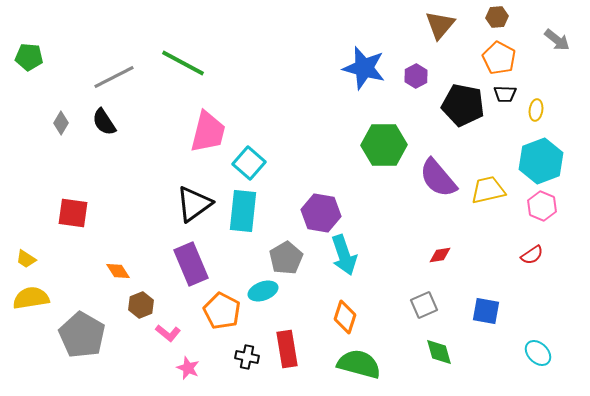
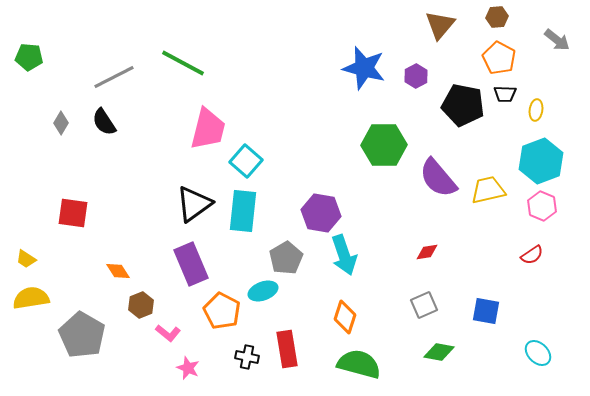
pink trapezoid at (208, 132): moved 3 px up
cyan square at (249, 163): moved 3 px left, 2 px up
red diamond at (440, 255): moved 13 px left, 3 px up
green diamond at (439, 352): rotated 64 degrees counterclockwise
